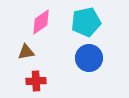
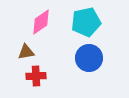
red cross: moved 5 px up
